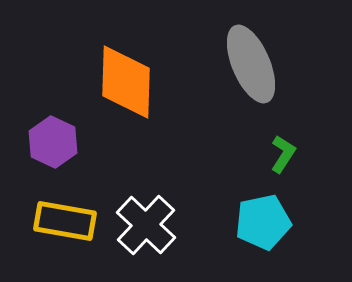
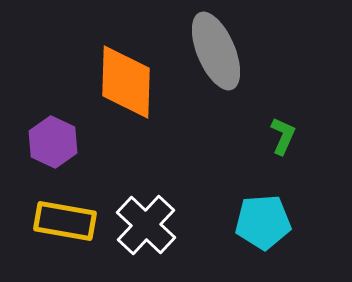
gray ellipse: moved 35 px left, 13 px up
green L-shape: moved 18 px up; rotated 9 degrees counterclockwise
cyan pentagon: rotated 8 degrees clockwise
